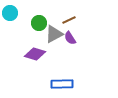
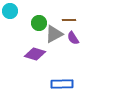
cyan circle: moved 2 px up
brown line: rotated 24 degrees clockwise
purple semicircle: moved 3 px right
